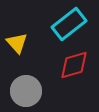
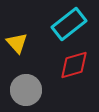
gray circle: moved 1 px up
